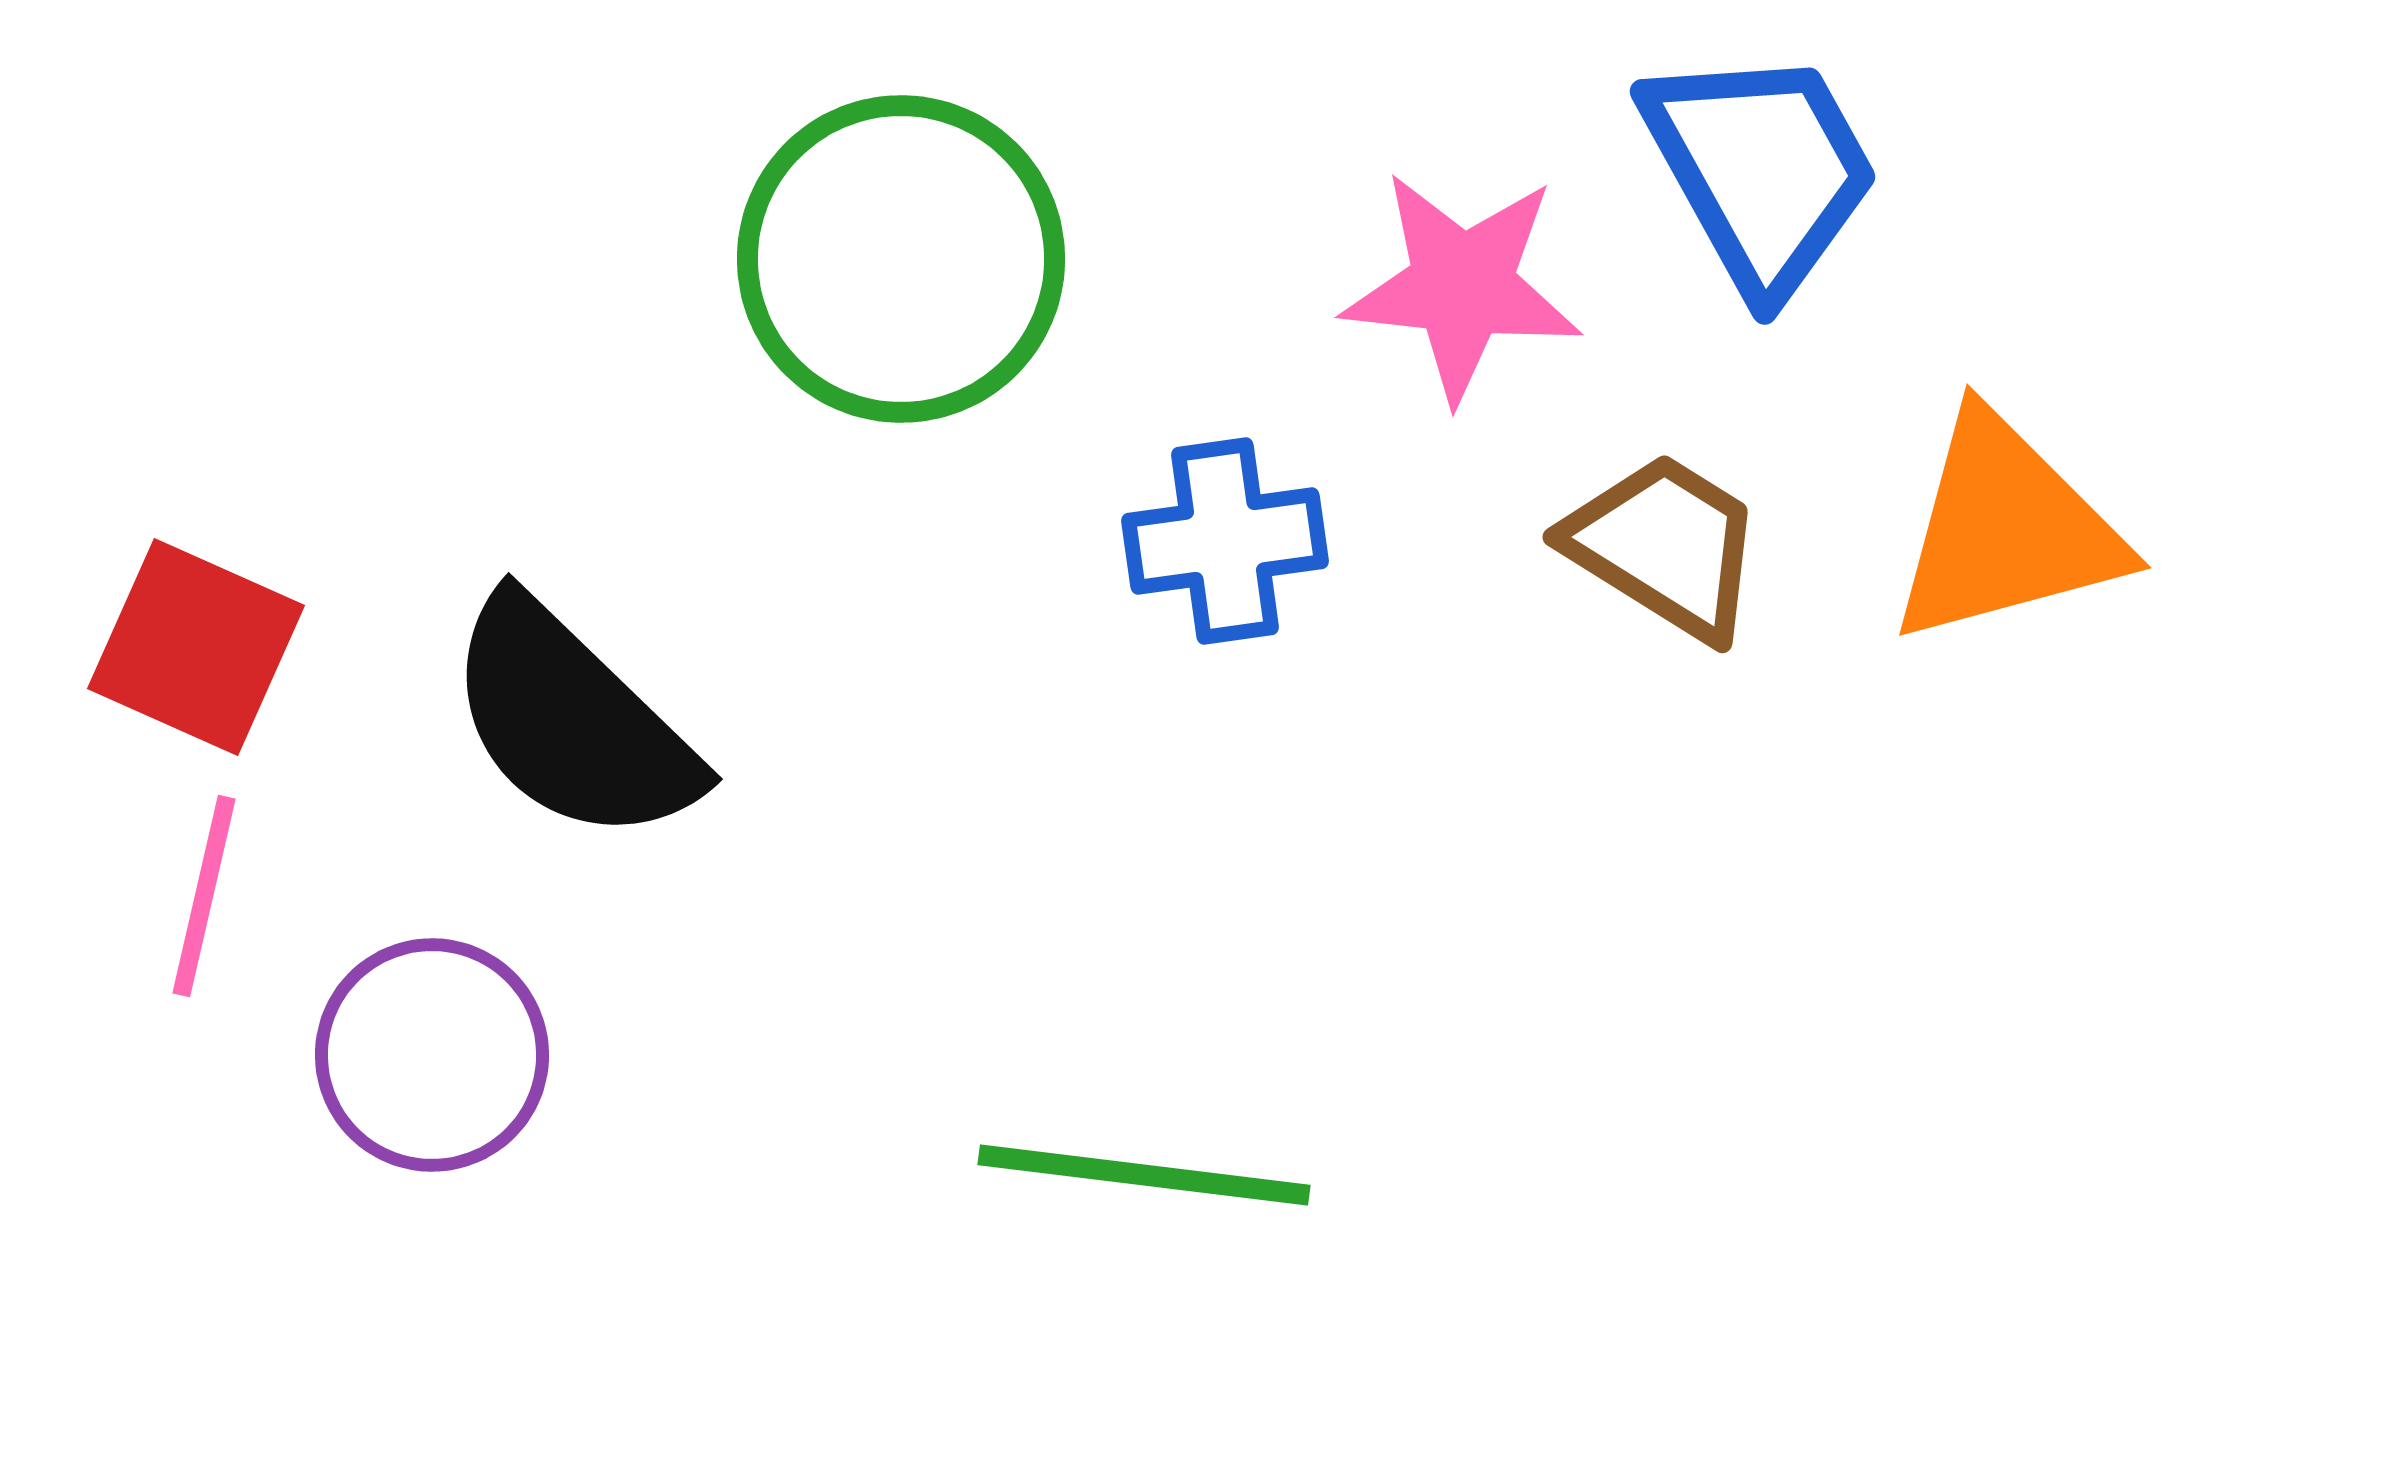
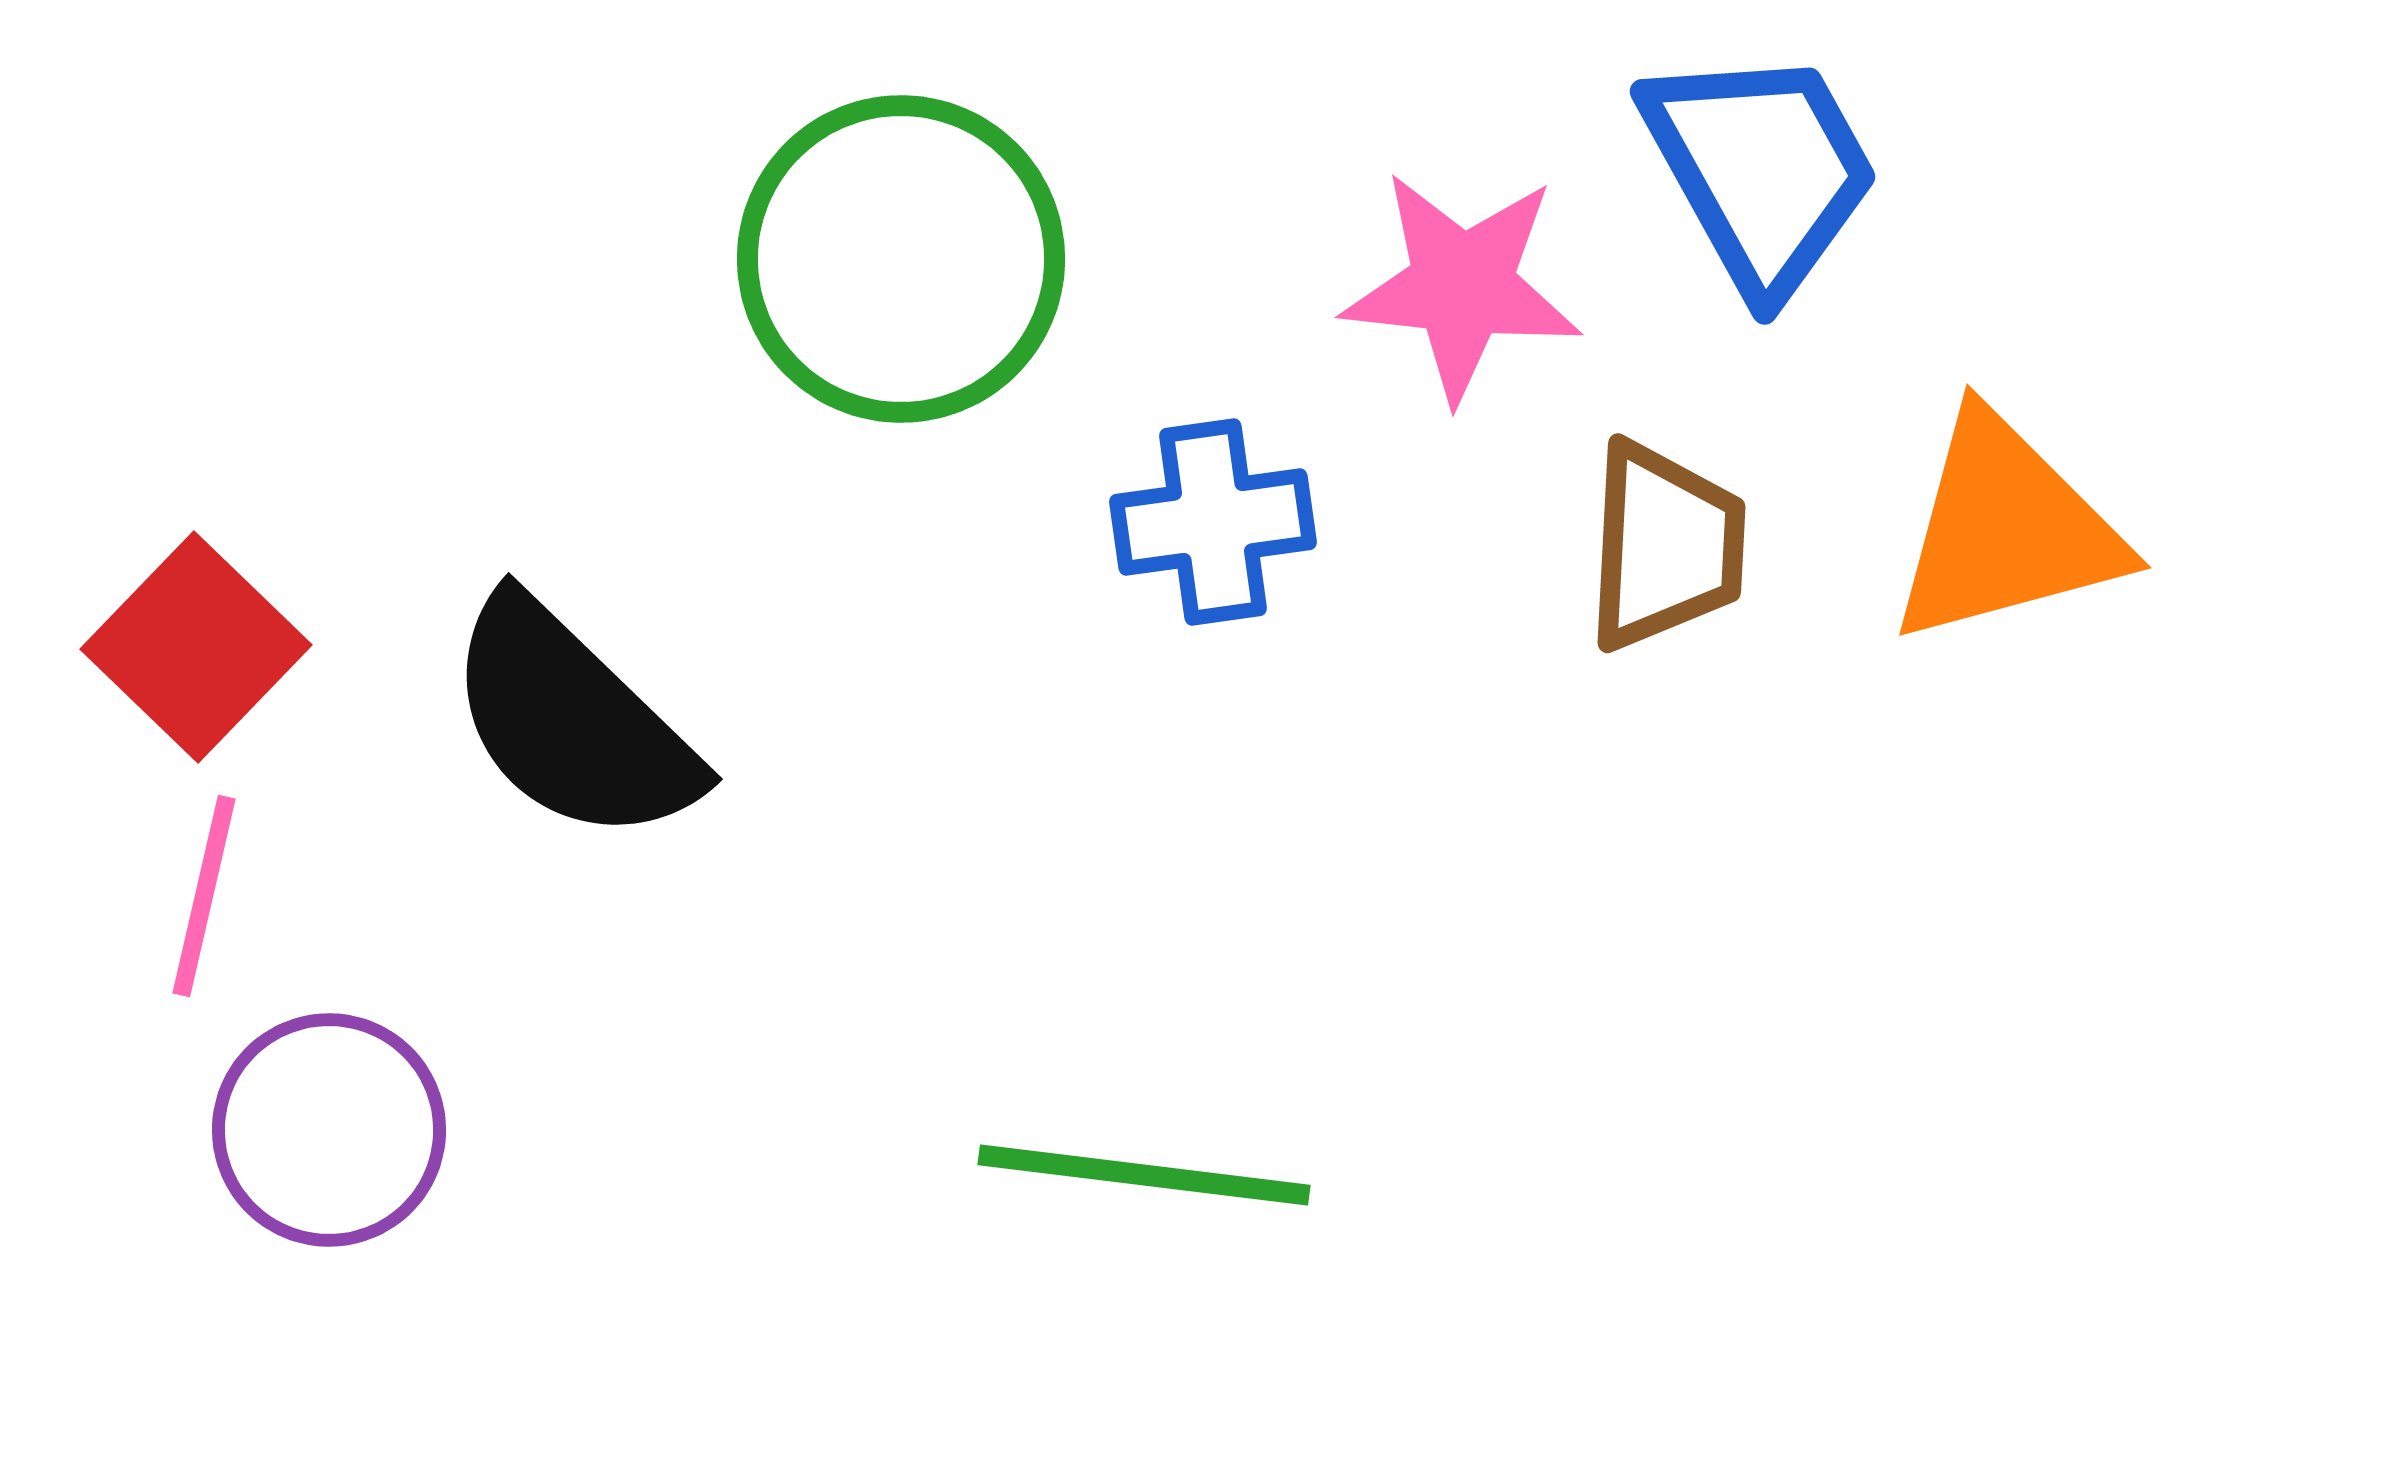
blue cross: moved 12 px left, 19 px up
brown trapezoid: rotated 61 degrees clockwise
red square: rotated 20 degrees clockwise
purple circle: moved 103 px left, 75 px down
